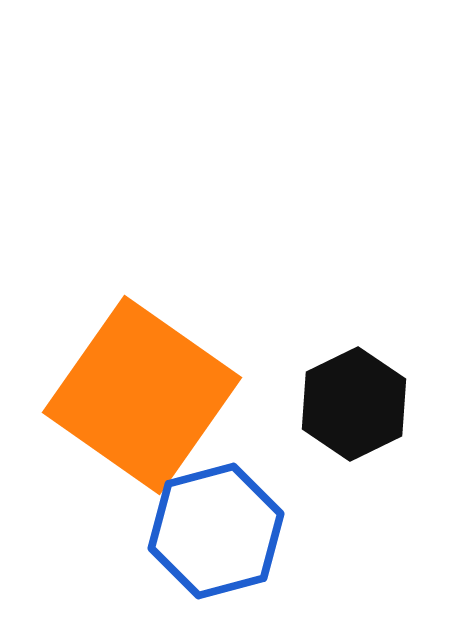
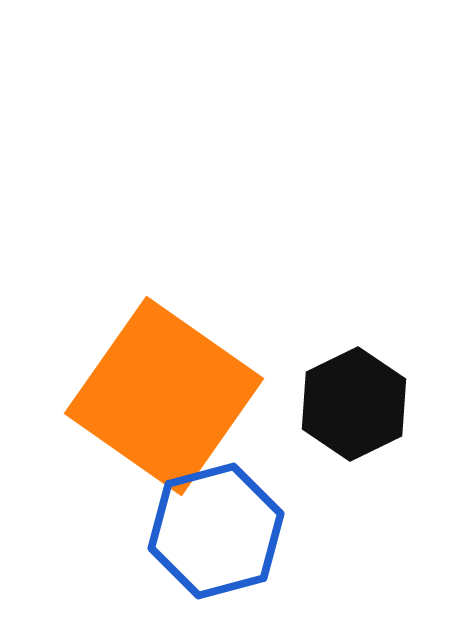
orange square: moved 22 px right, 1 px down
